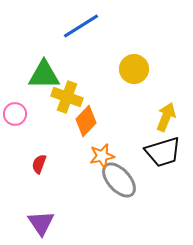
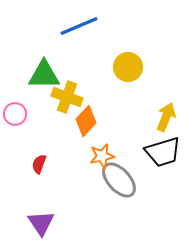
blue line: moved 2 px left; rotated 9 degrees clockwise
yellow circle: moved 6 px left, 2 px up
